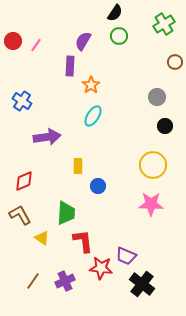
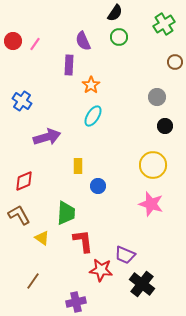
green circle: moved 1 px down
purple semicircle: rotated 54 degrees counterclockwise
pink line: moved 1 px left, 1 px up
purple rectangle: moved 1 px left, 1 px up
purple arrow: rotated 8 degrees counterclockwise
pink star: rotated 15 degrees clockwise
brown L-shape: moved 1 px left
purple trapezoid: moved 1 px left, 1 px up
red star: moved 2 px down
purple cross: moved 11 px right, 21 px down; rotated 12 degrees clockwise
